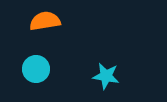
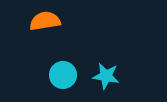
cyan circle: moved 27 px right, 6 px down
